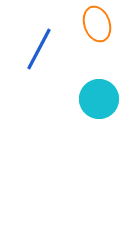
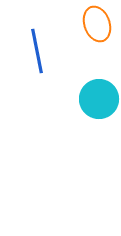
blue line: moved 2 px left, 2 px down; rotated 39 degrees counterclockwise
